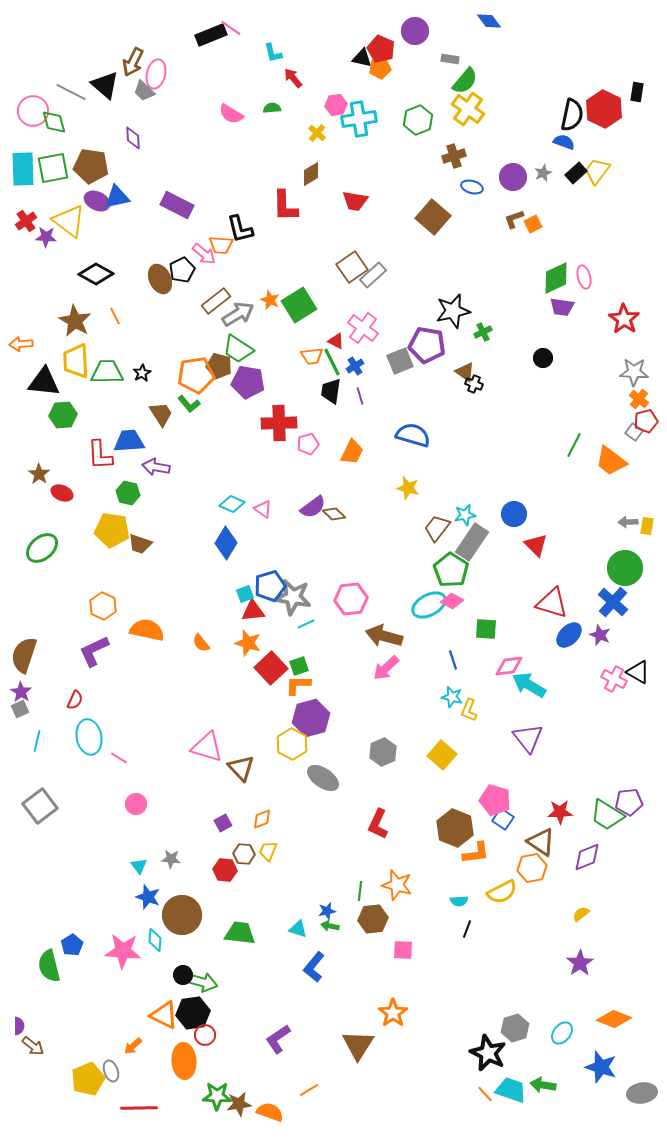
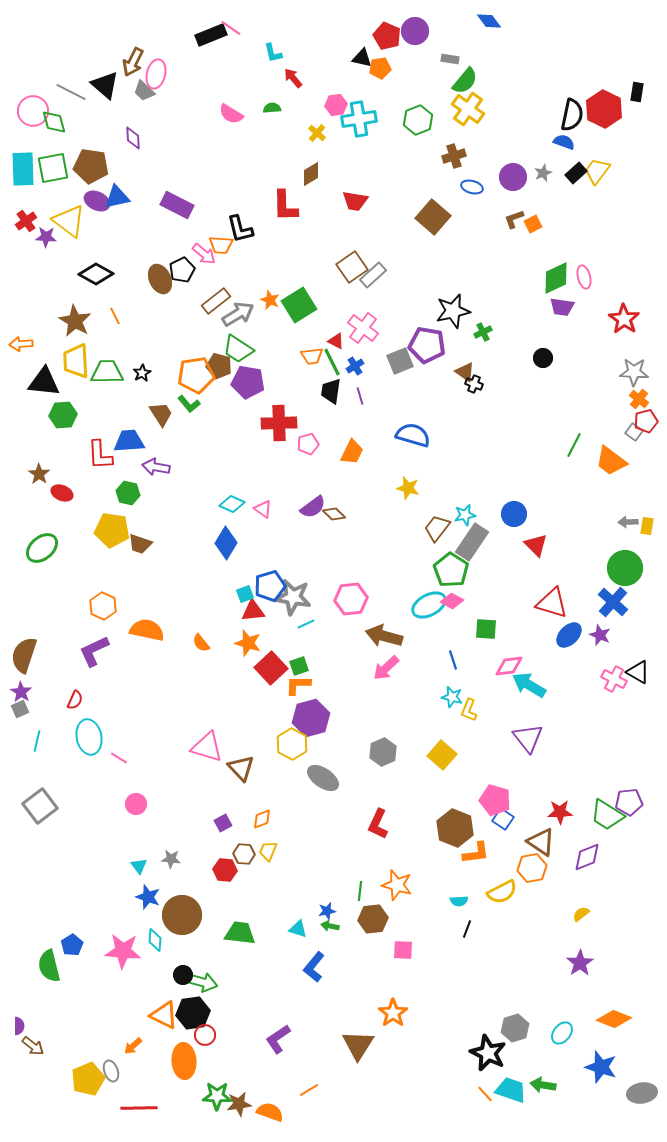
red pentagon at (381, 49): moved 6 px right, 13 px up
